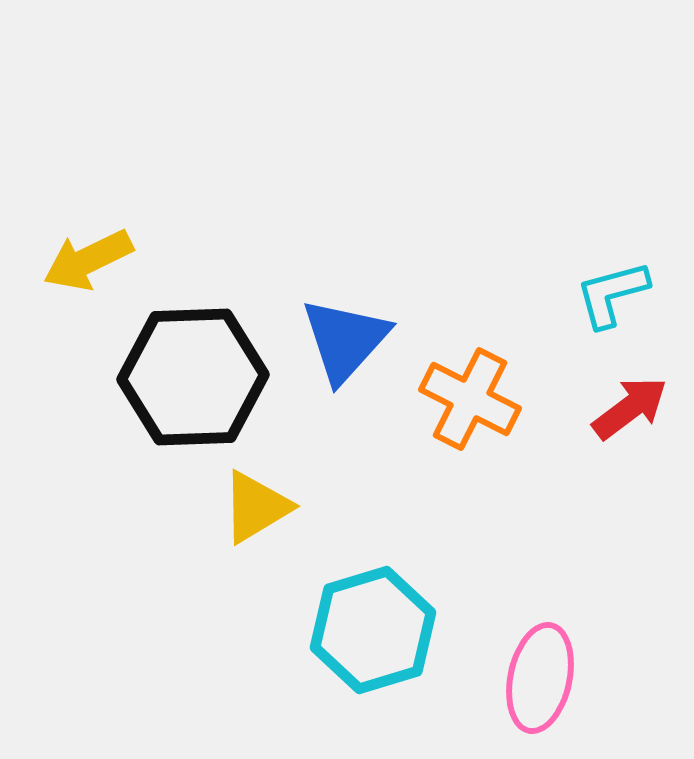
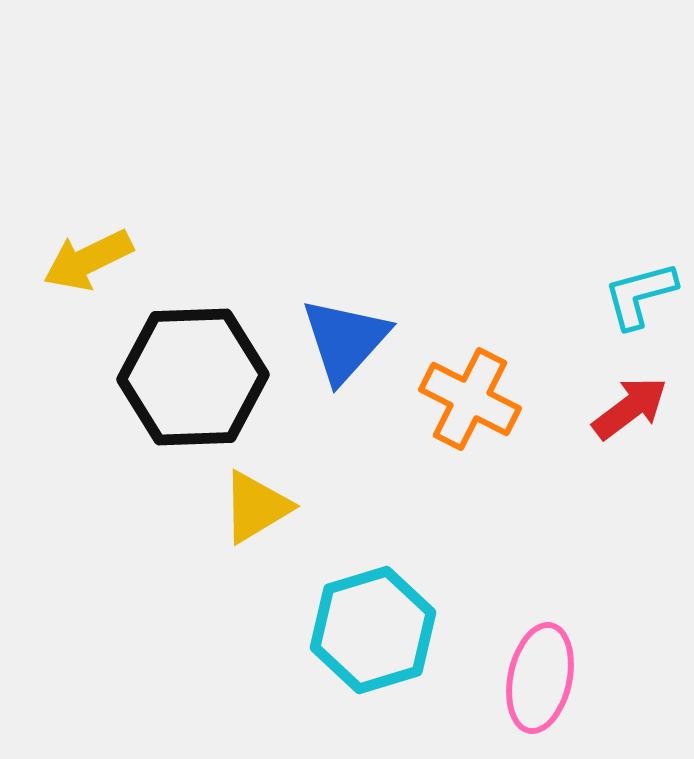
cyan L-shape: moved 28 px right, 1 px down
